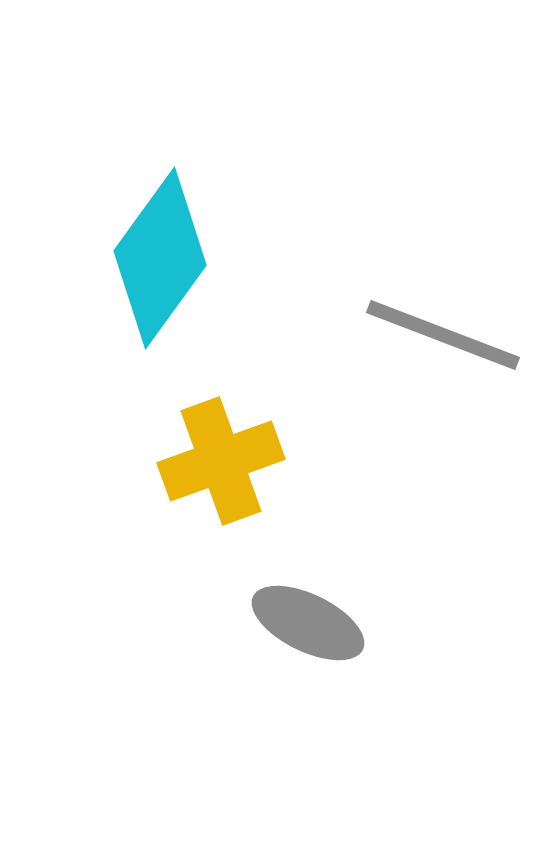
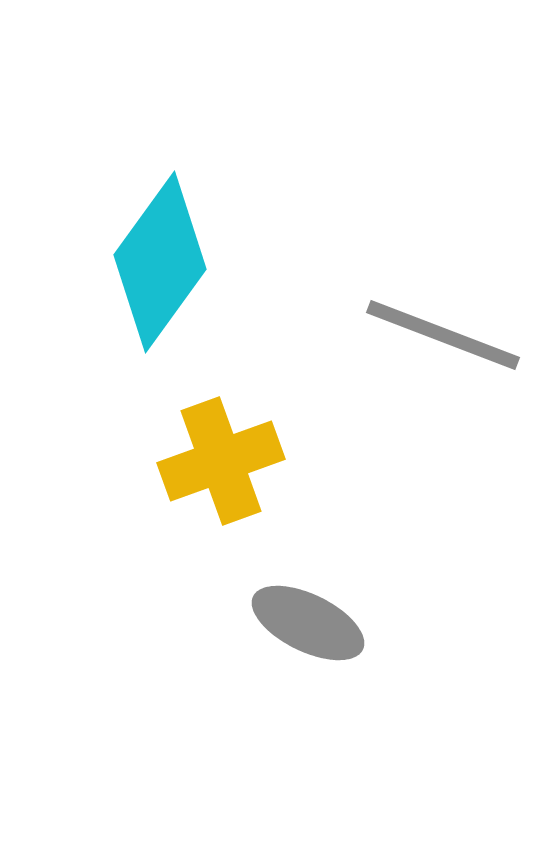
cyan diamond: moved 4 px down
